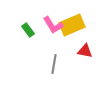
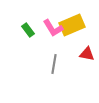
pink L-shape: moved 3 px down
red triangle: moved 2 px right, 3 px down
